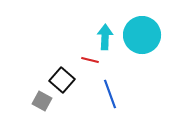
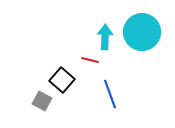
cyan circle: moved 3 px up
